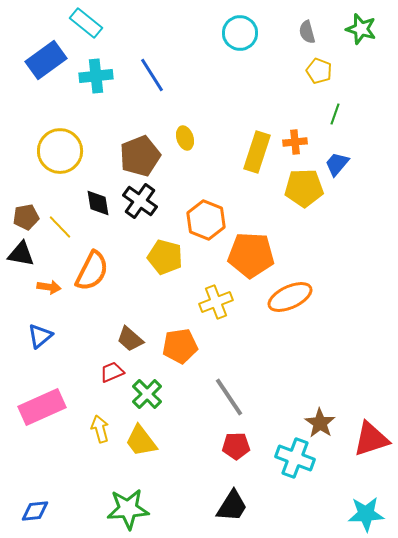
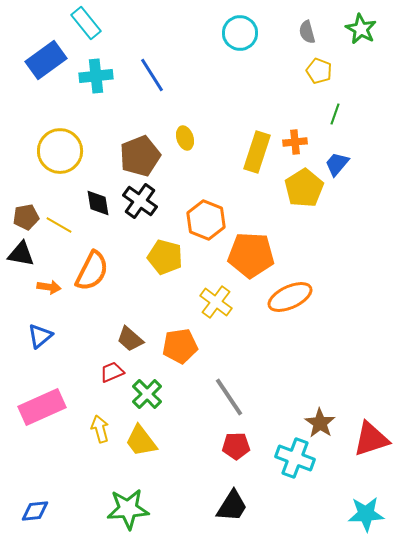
cyan rectangle at (86, 23): rotated 12 degrees clockwise
green star at (361, 29): rotated 12 degrees clockwise
yellow pentagon at (304, 188): rotated 30 degrees counterclockwise
yellow line at (60, 227): moved 1 px left, 2 px up; rotated 16 degrees counterclockwise
yellow cross at (216, 302): rotated 32 degrees counterclockwise
